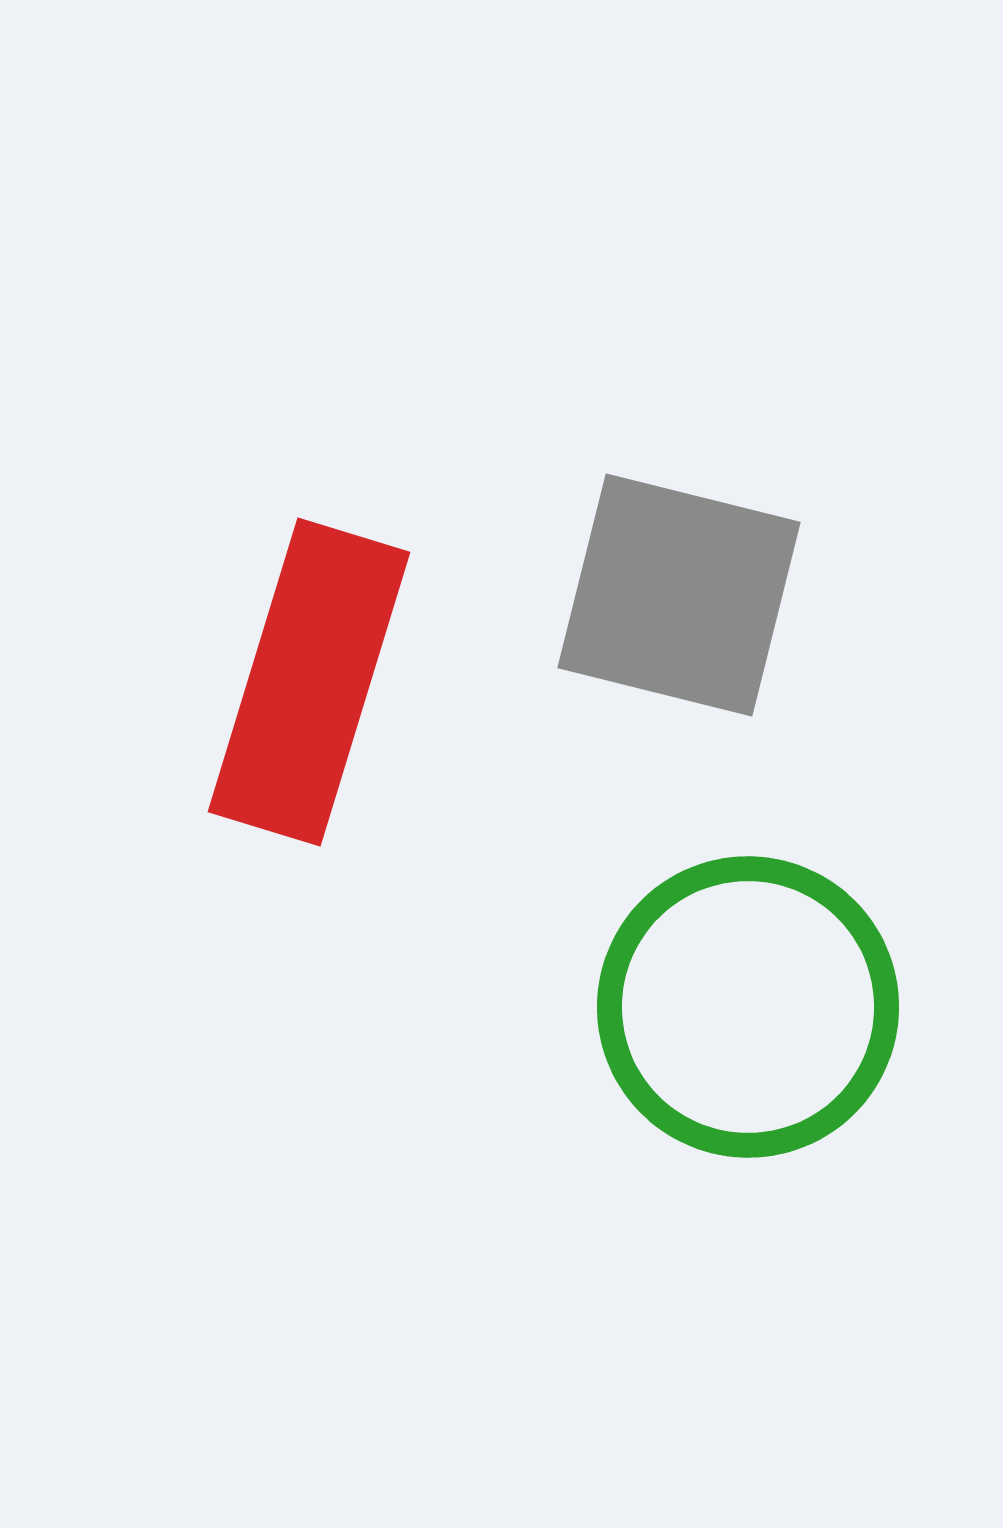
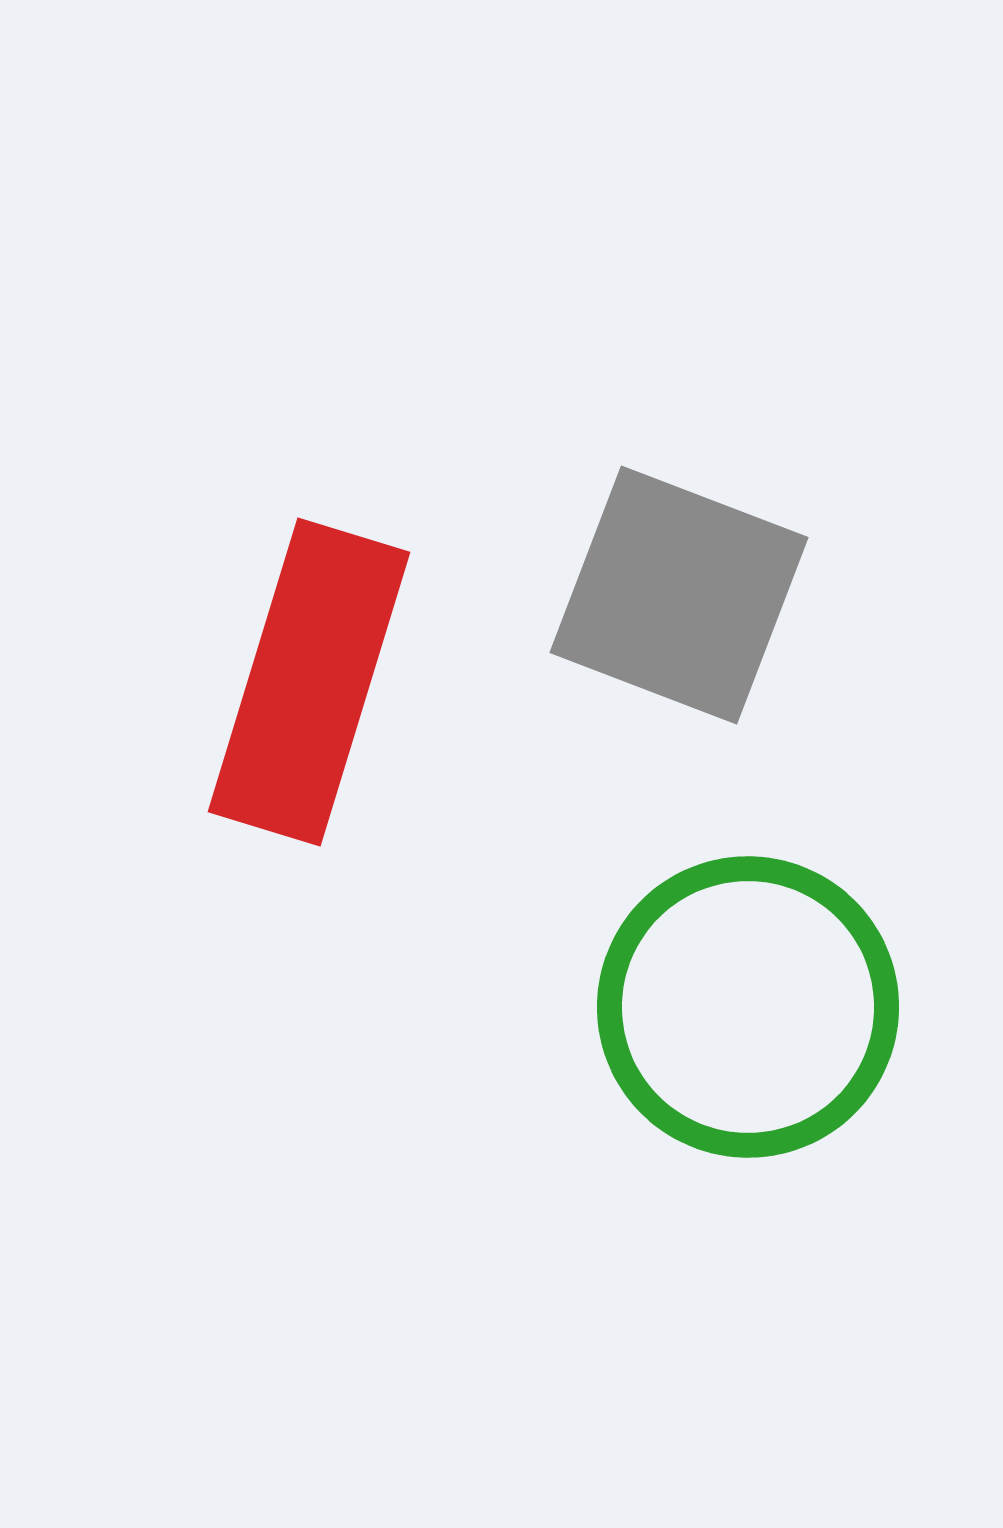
gray square: rotated 7 degrees clockwise
